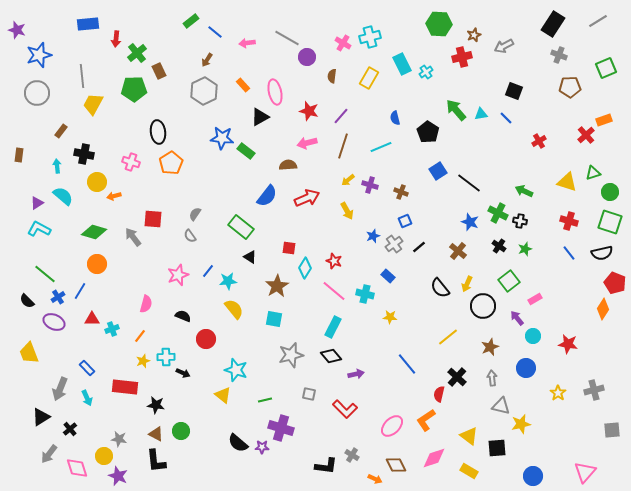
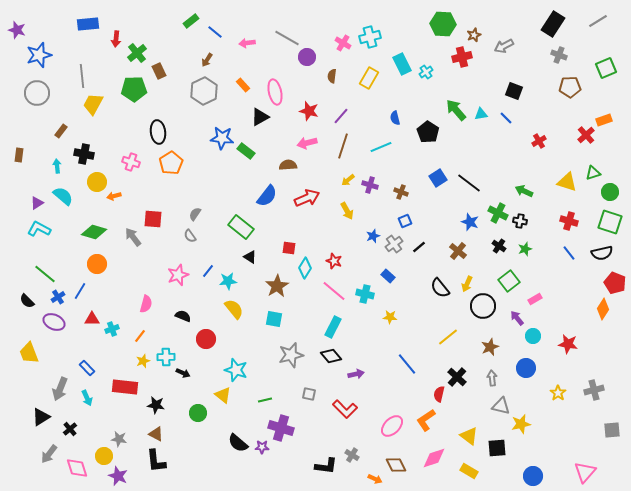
green hexagon at (439, 24): moved 4 px right
blue square at (438, 171): moved 7 px down
green circle at (181, 431): moved 17 px right, 18 px up
